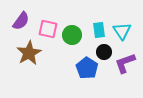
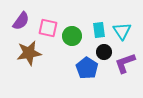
pink square: moved 1 px up
green circle: moved 1 px down
brown star: rotated 20 degrees clockwise
